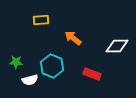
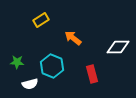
yellow rectangle: rotated 28 degrees counterclockwise
white diamond: moved 1 px right, 1 px down
green star: moved 1 px right
red rectangle: rotated 54 degrees clockwise
white semicircle: moved 4 px down
